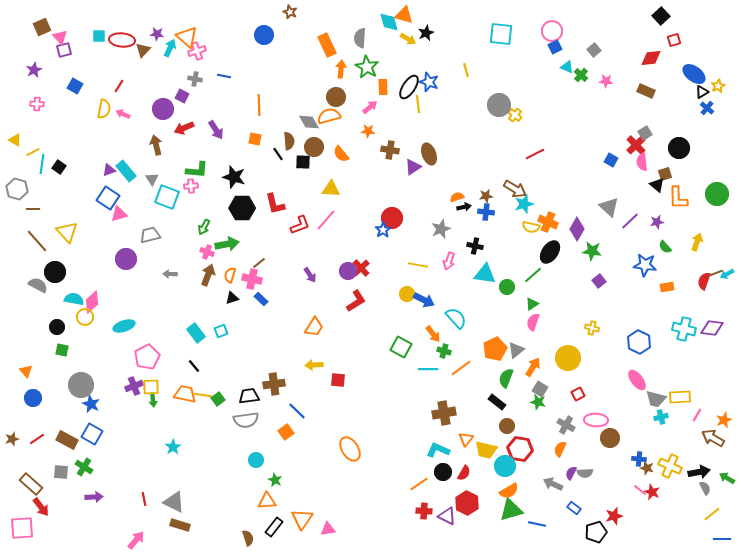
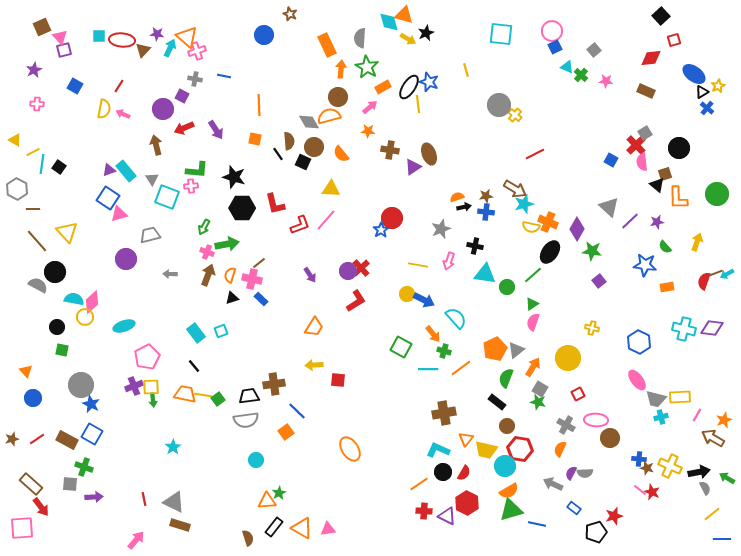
brown star at (290, 12): moved 2 px down
orange rectangle at (383, 87): rotated 63 degrees clockwise
brown circle at (336, 97): moved 2 px right
black square at (303, 162): rotated 21 degrees clockwise
gray hexagon at (17, 189): rotated 10 degrees clockwise
blue star at (383, 230): moved 2 px left
green cross at (84, 467): rotated 12 degrees counterclockwise
gray square at (61, 472): moved 9 px right, 12 px down
green star at (275, 480): moved 4 px right, 13 px down; rotated 16 degrees clockwise
orange triangle at (302, 519): moved 9 px down; rotated 35 degrees counterclockwise
